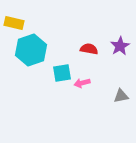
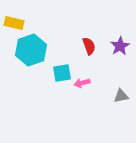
red semicircle: moved 3 px up; rotated 60 degrees clockwise
